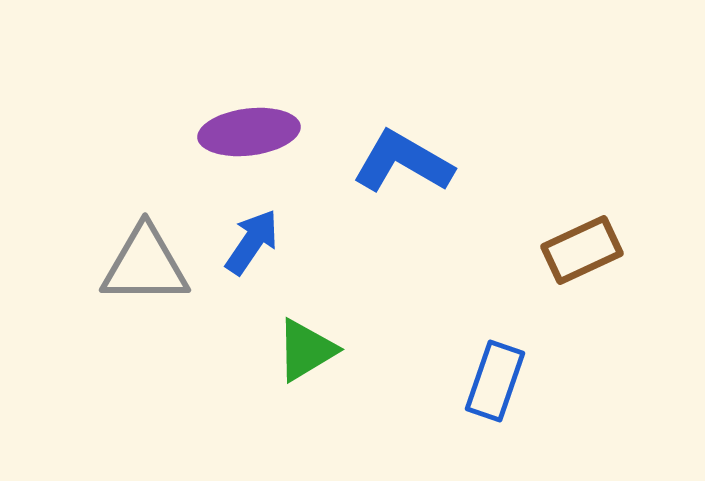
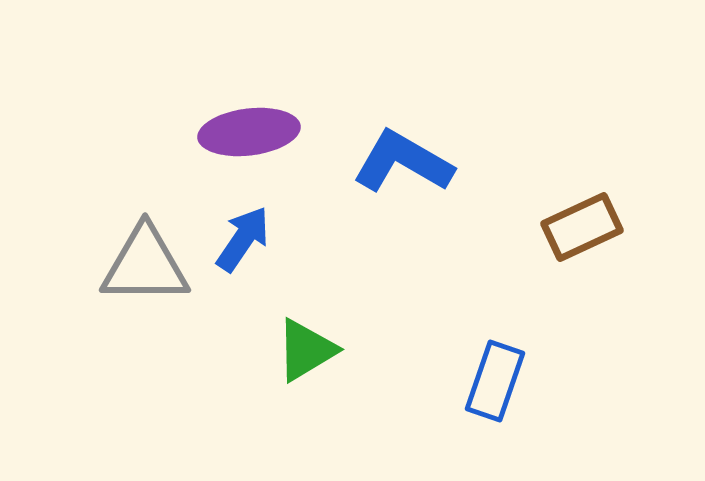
blue arrow: moved 9 px left, 3 px up
brown rectangle: moved 23 px up
